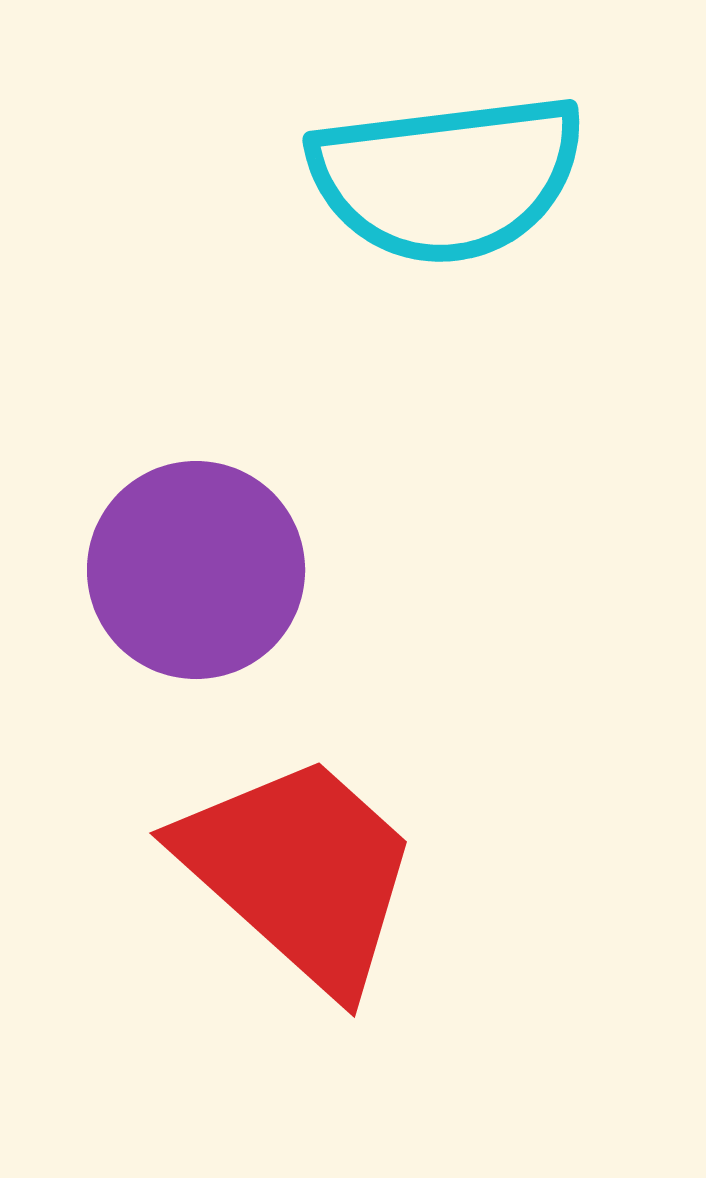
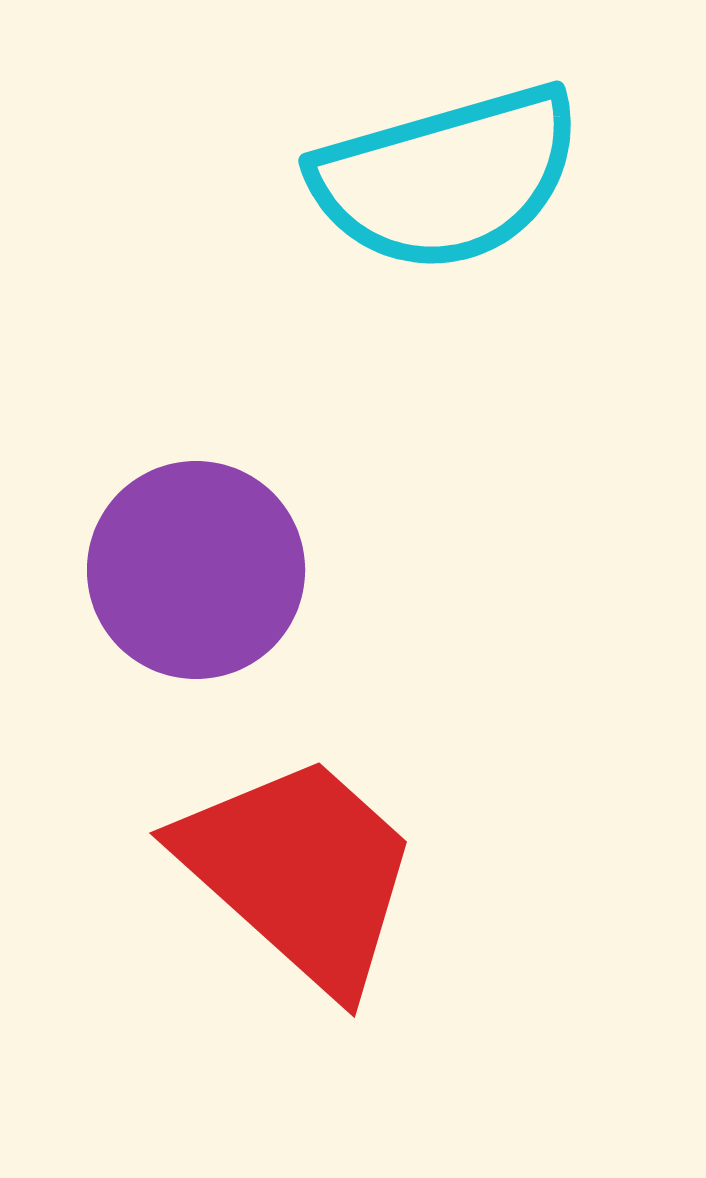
cyan semicircle: rotated 9 degrees counterclockwise
